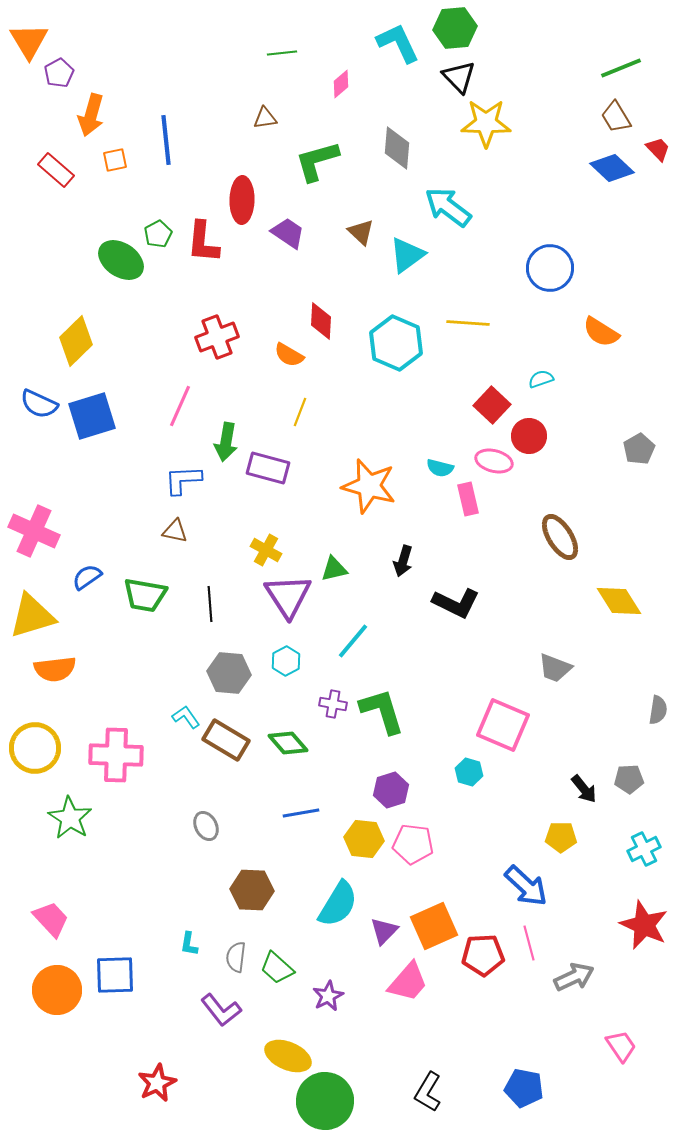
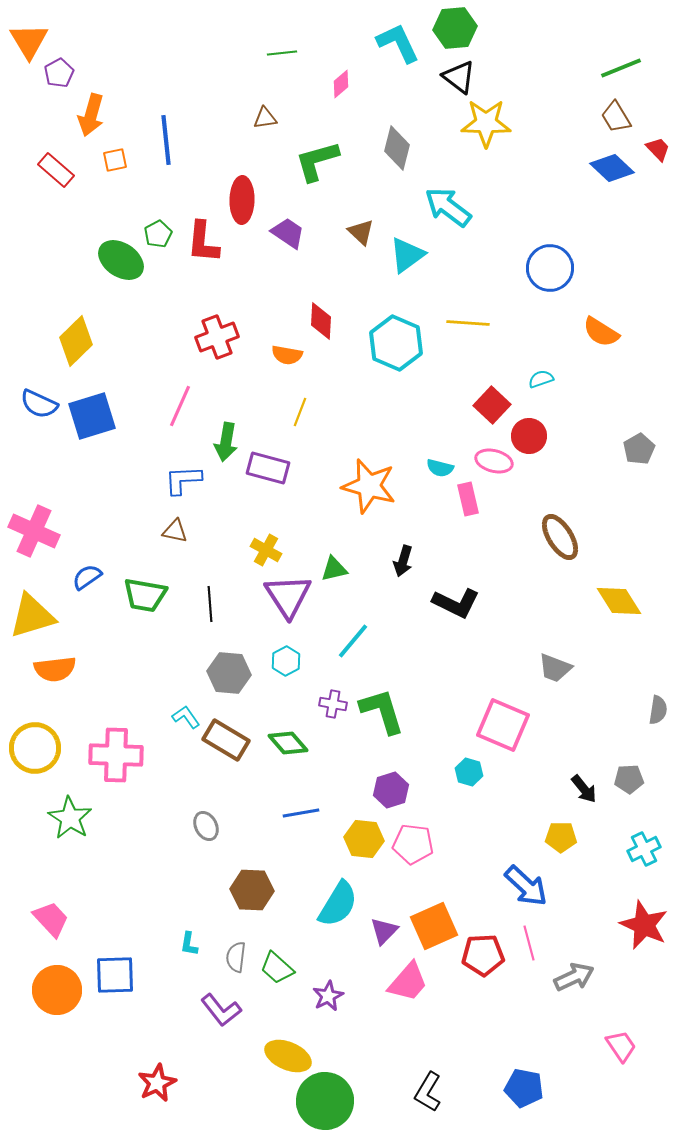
black triangle at (459, 77): rotated 9 degrees counterclockwise
gray diamond at (397, 148): rotated 9 degrees clockwise
orange semicircle at (289, 355): moved 2 px left; rotated 20 degrees counterclockwise
